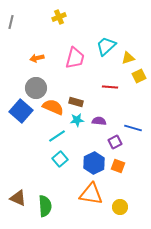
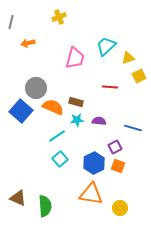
orange arrow: moved 9 px left, 15 px up
purple square: moved 5 px down
yellow circle: moved 1 px down
